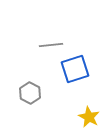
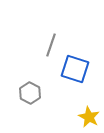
gray line: rotated 65 degrees counterclockwise
blue square: rotated 36 degrees clockwise
